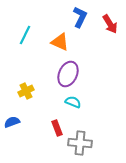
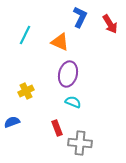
purple ellipse: rotated 10 degrees counterclockwise
